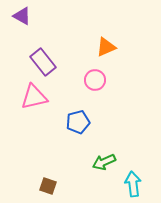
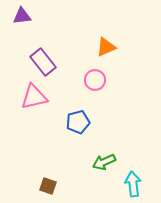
purple triangle: rotated 36 degrees counterclockwise
